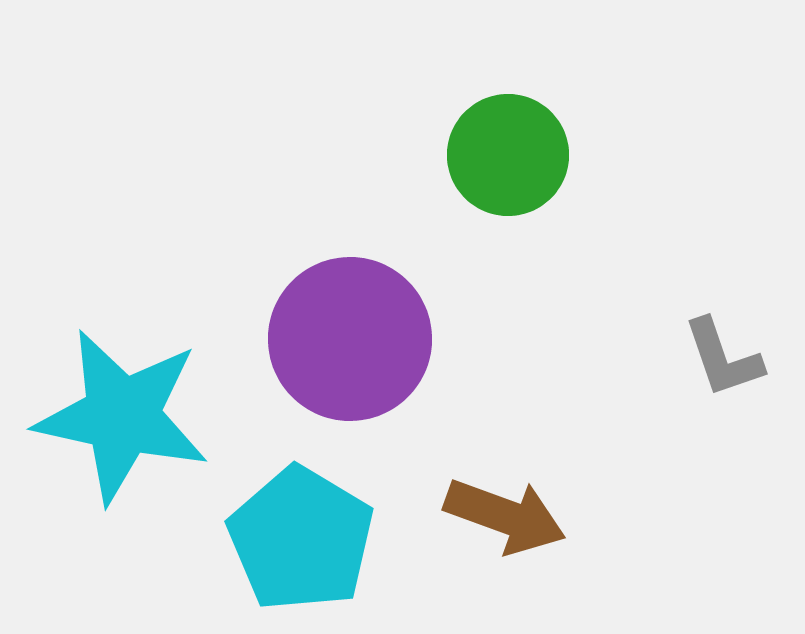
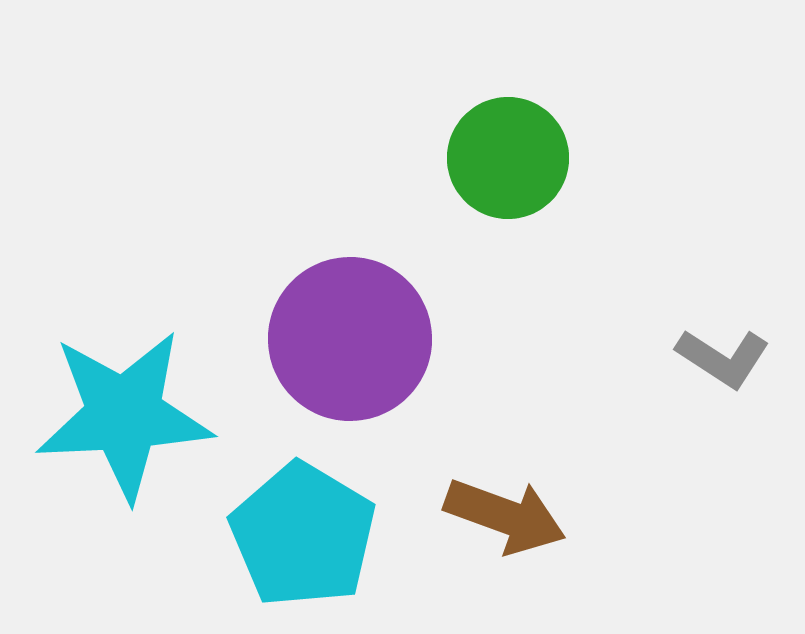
green circle: moved 3 px down
gray L-shape: rotated 38 degrees counterclockwise
cyan star: moved 2 px right, 1 px up; rotated 15 degrees counterclockwise
cyan pentagon: moved 2 px right, 4 px up
